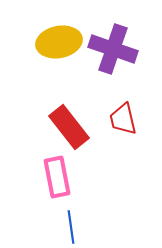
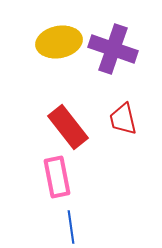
red rectangle: moved 1 px left
